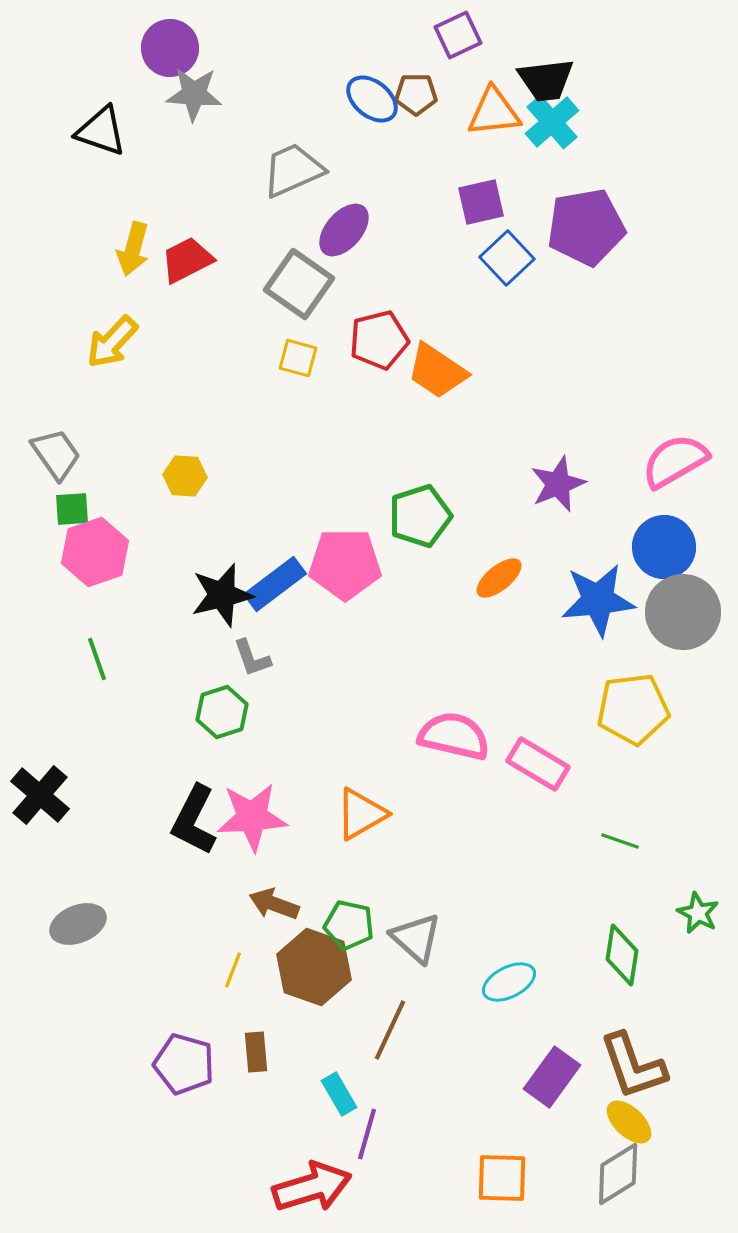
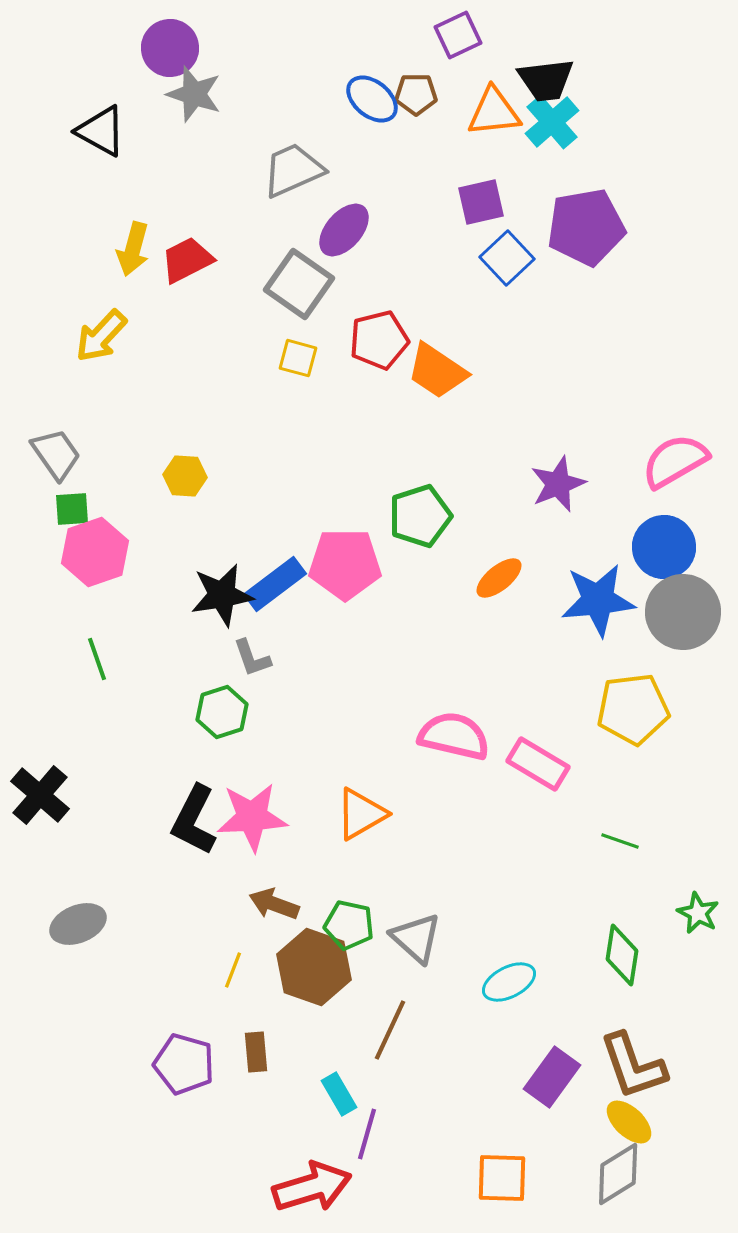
gray star at (194, 94): rotated 14 degrees clockwise
black triangle at (101, 131): rotated 10 degrees clockwise
yellow arrow at (112, 342): moved 11 px left, 6 px up
black star at (222, 595): rotated 4 degrees clockwise
